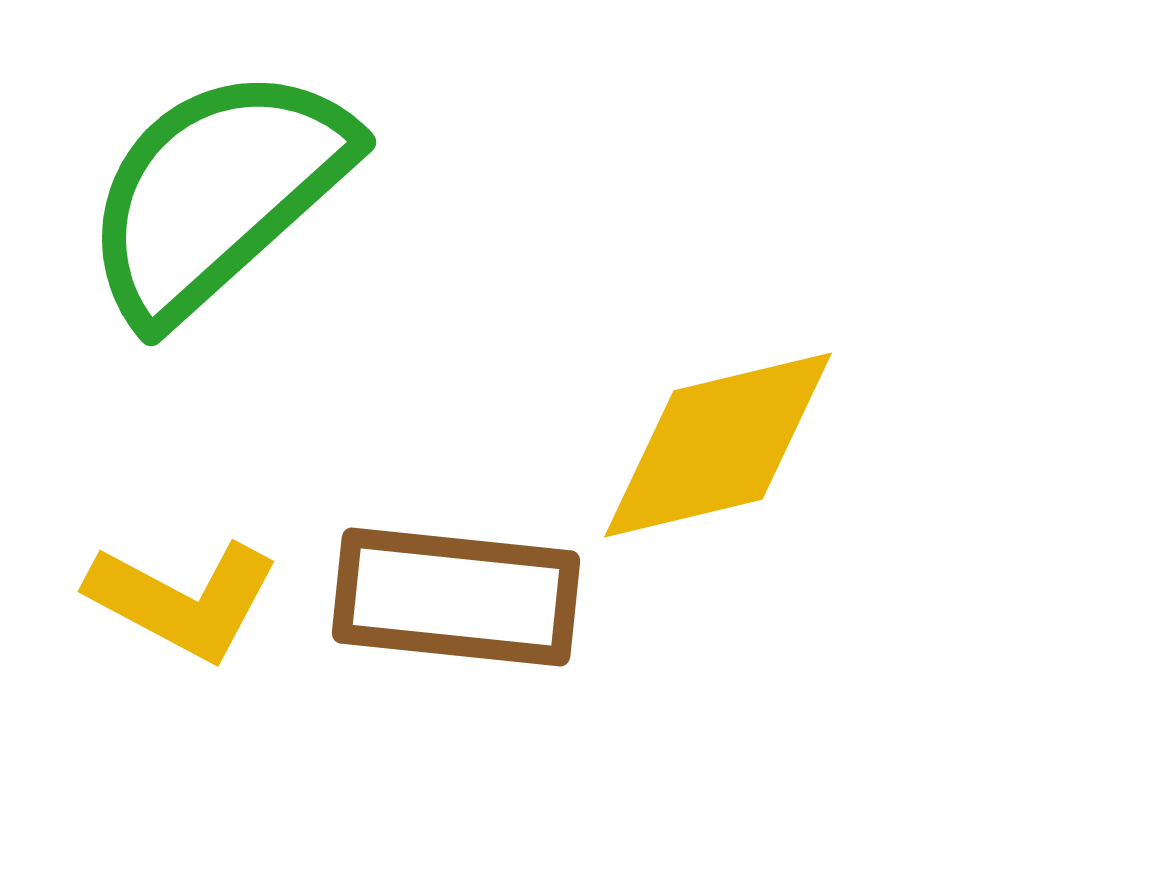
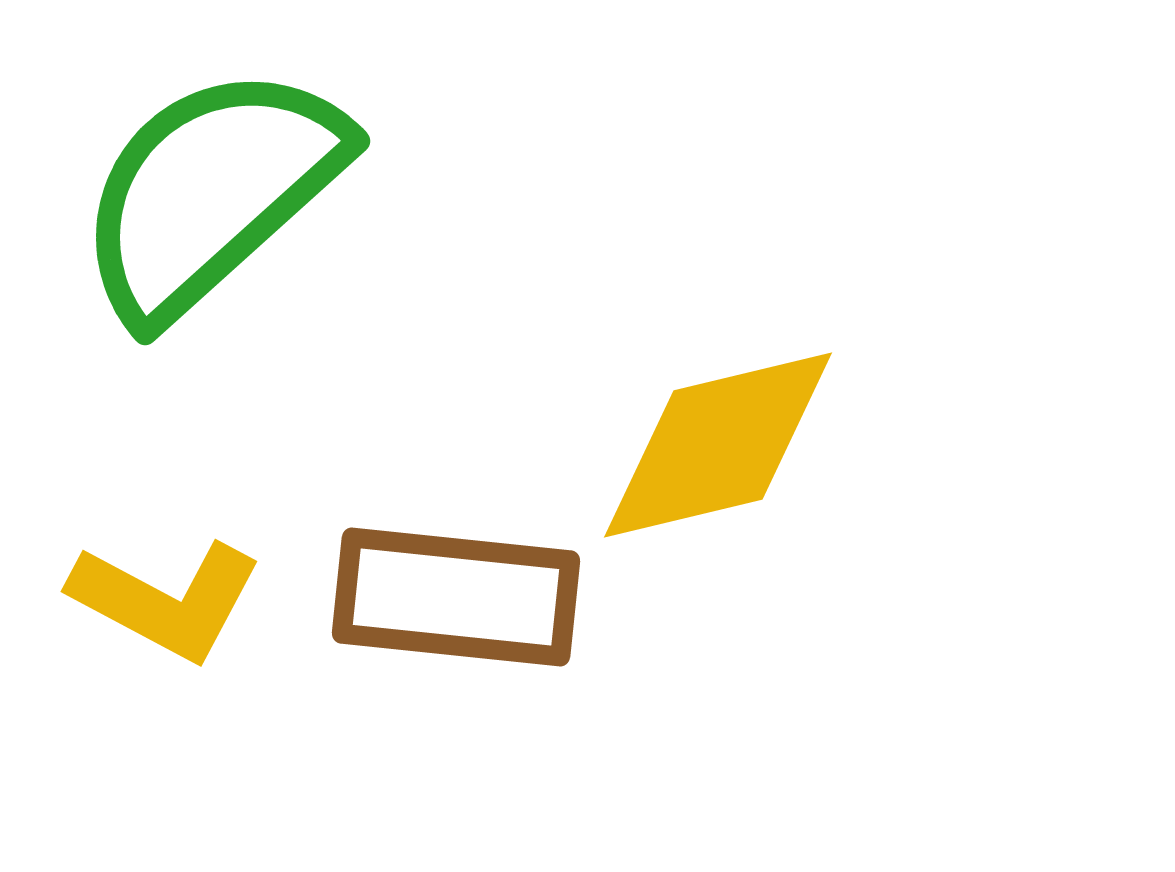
green semicircle: moved 6 px left, 1 px up
yellow L-shape: moved 17 px left
